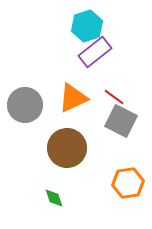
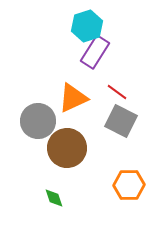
purple rectangle: rotated 20 degrees counterclockwise
red line: moved 3 px right, 5 px up
gray circle: moved 13 px right, 16 px down
orange hexagon: moved 1 px right, 2 px down; rotated 8 degrees clockwise
